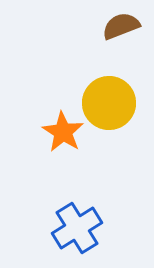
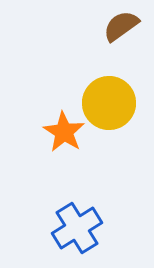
brown semicircle: rotated 15 degrees counterclockwise
orange star: moved 1 px right
